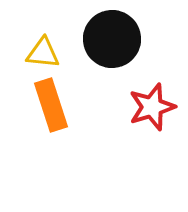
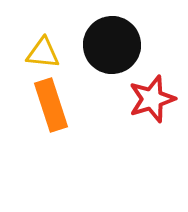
black circle: moved 6 px down
red star: moved 8 px up
